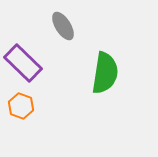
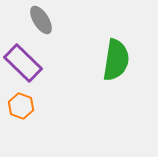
gray ellipse: moved 22 px left, 6 px up
green semicircle: moved 11 px right, 13 px up
